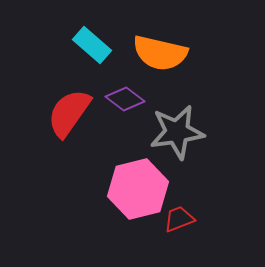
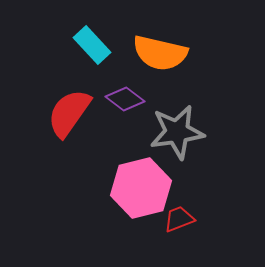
cyan rectangle: rotated 6 degrees clockwise
pink hexagon: moved 3 px right, 1 px up
